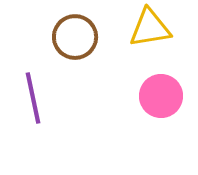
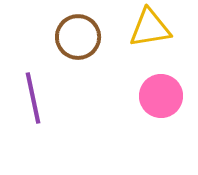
brown circle: moved 3 px right
